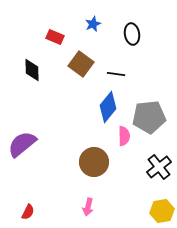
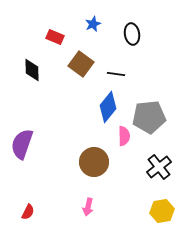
purple semicircle: rotated 32 degrees counterclockwise
